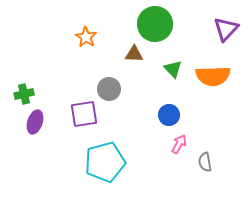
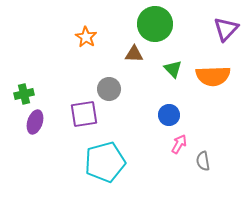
gray semicircle: moved 2 px left, 1 px up
